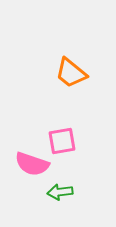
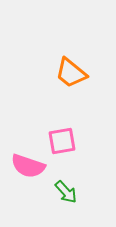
pink semicircle: moved 4 px left, 2 px down
green arrow: moved 6 px right; rotated 125 degrees counterclockwise
